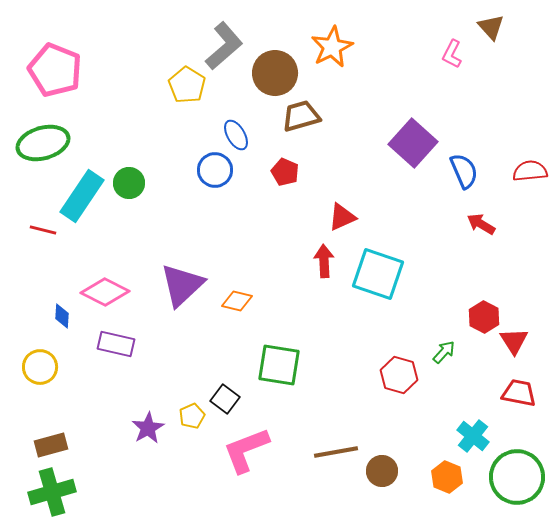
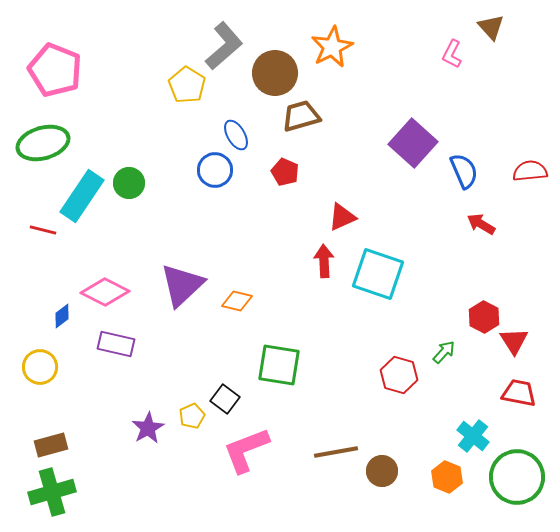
blue diamond at (62, 316): rotated 50 degrees clockwise
